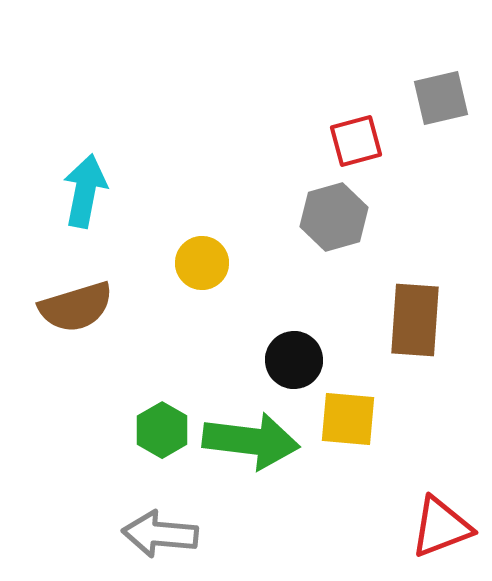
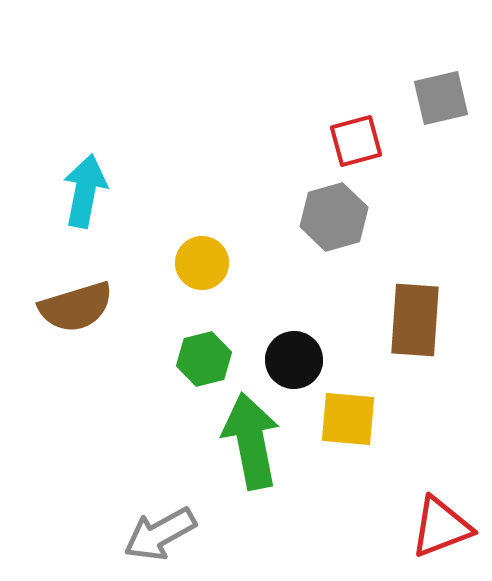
green hexagon: moved 42 px right, 71 px up; rotated 16 degrees clockwise
green arrow: rotated 108 degrees counterclockwise
gray arrow: rotated 34 degrees counterclockwise
